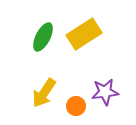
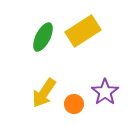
yellow rectangle: moved 1 px left, 3 px up
purple star: rotated 28 degrees counterclockwise
orange circle: moved 2 px left, 2 px up
